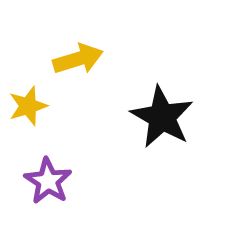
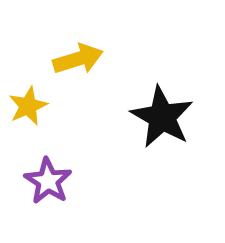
yellow star: rotated 6 degrees counterclockwise
